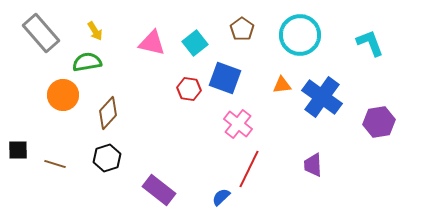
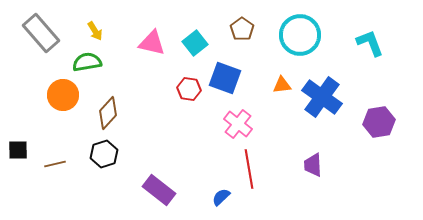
black hexagon: moved 3 px left, 4 px up
brown line: rotated 30 degrees counterclockwise
red line: rotated 36 degrees counterclockwise
